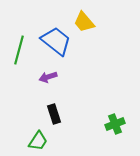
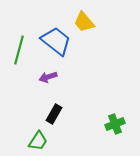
black rectangle: rotated 48 degrees clockwise
